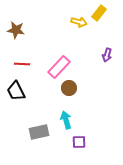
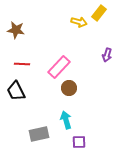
gray rectangle: moved 2 px down
